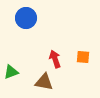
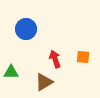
blue circle: moved 11 px down
green triangle: rotated 21 degrees clockwise
brown triangle: rotated 42 degrees counterclockwise
